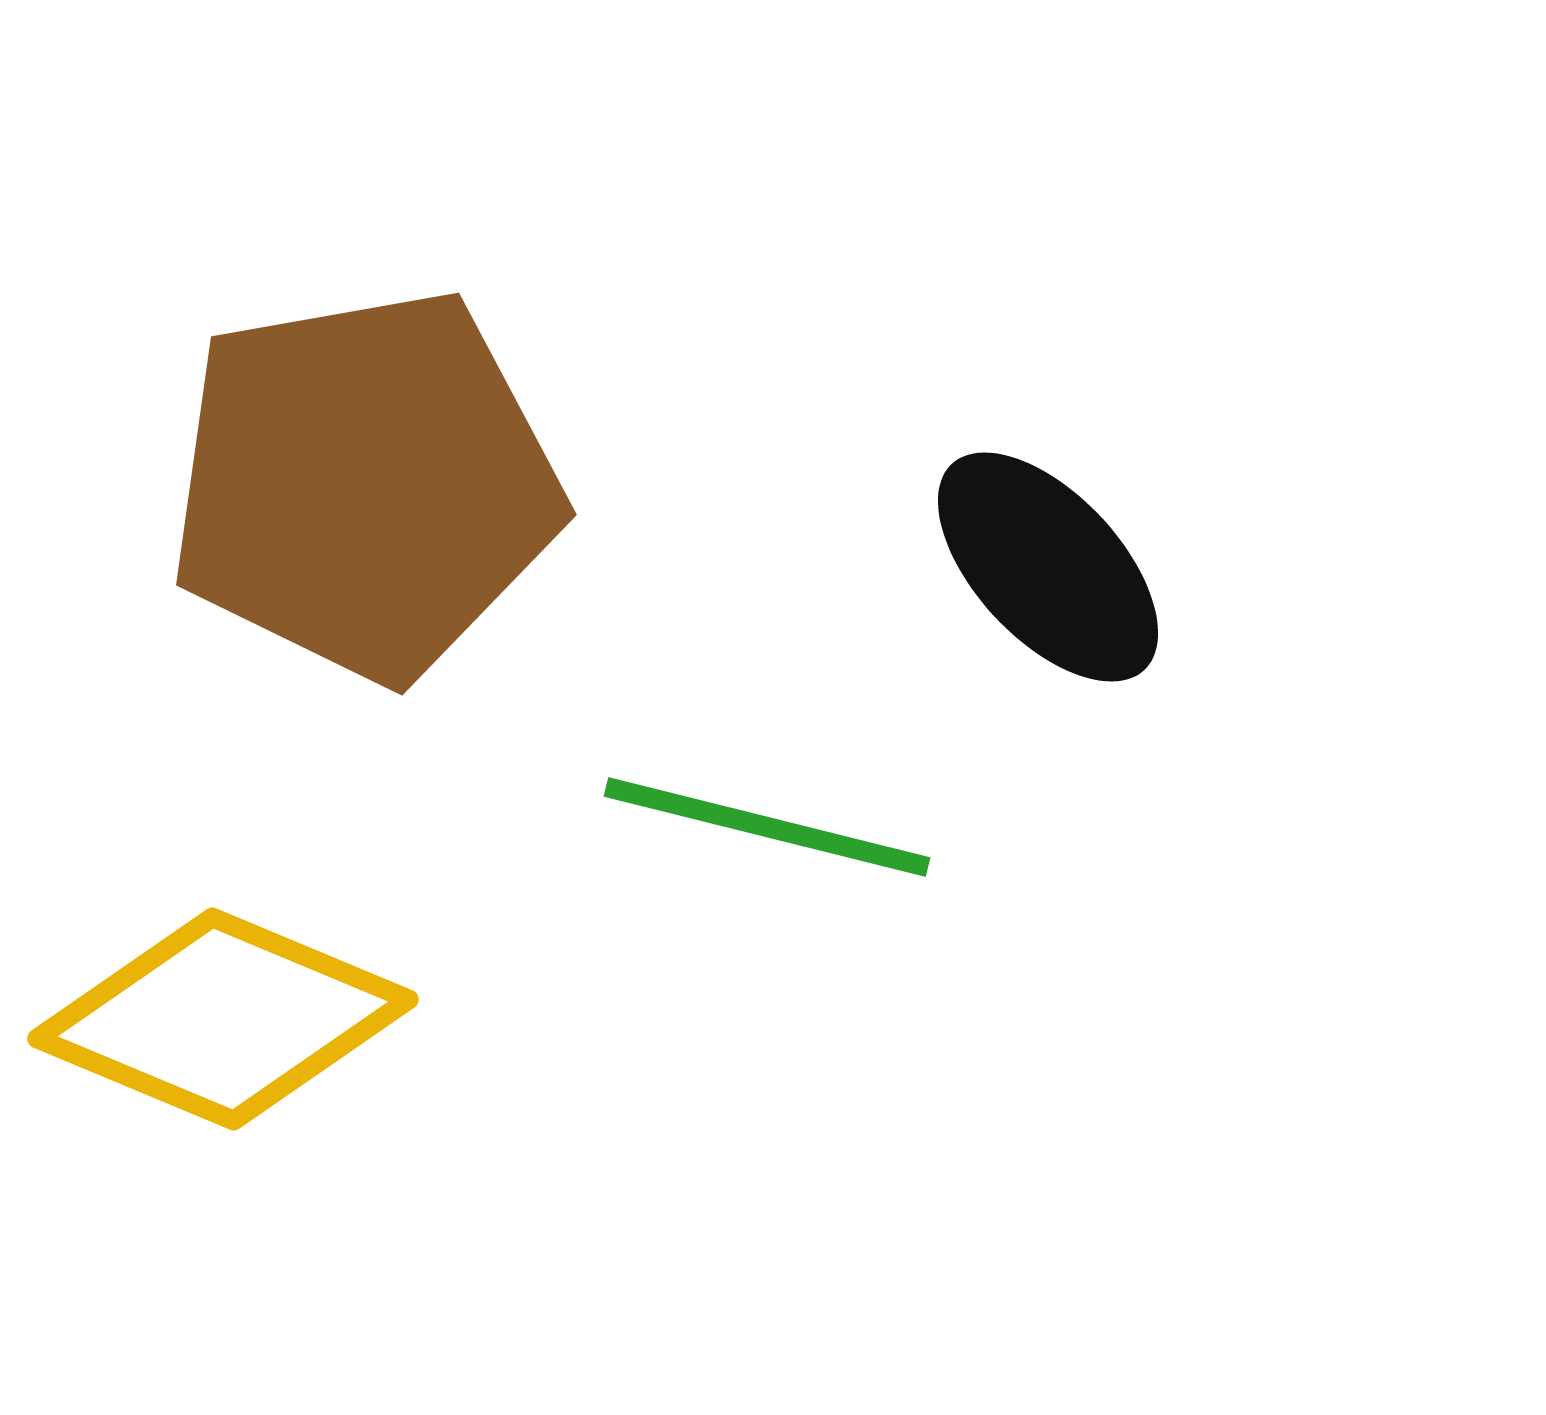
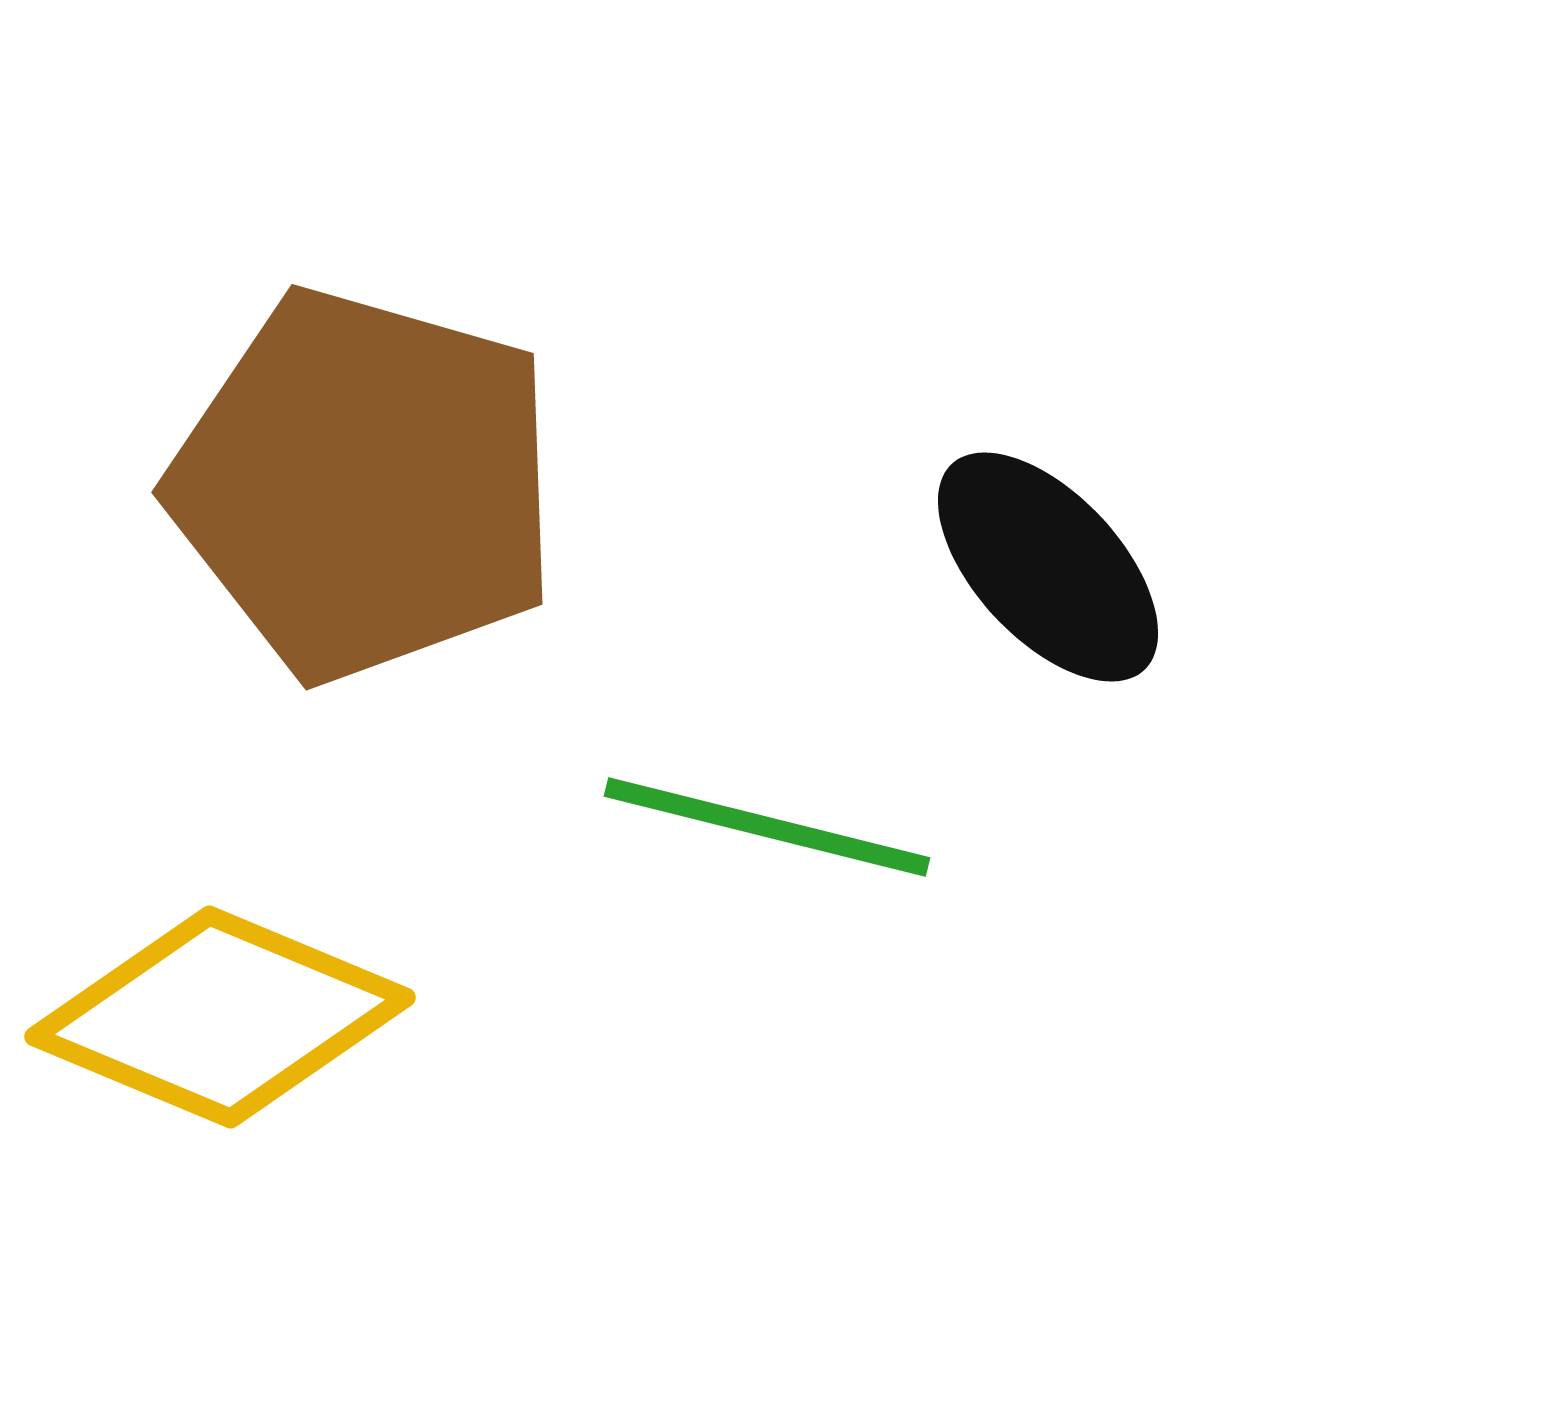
brown pentagon: rotated 26 degrees clockwise
yellow diamond: moved 3 px left, 2 px up
